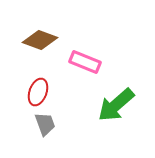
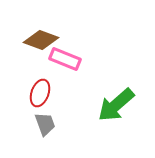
brown diamond: moved 1 px right
pink rectangle: moved 20 px left, 3 px up
red ellipse: moved 2 px right, 1 px down
